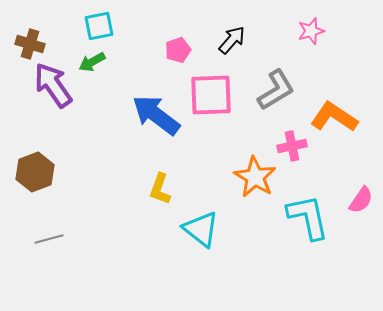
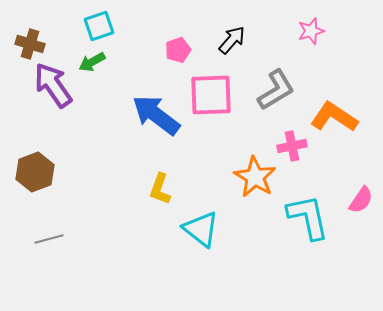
cyan square: rotated 8 degrees counterclockwise
